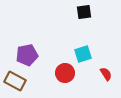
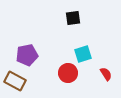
black square: moved 11 px left, 6 px down
red circle: moved 3 px right
